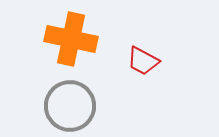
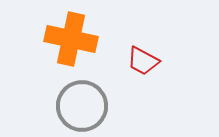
gray circle: moved 12 px right
